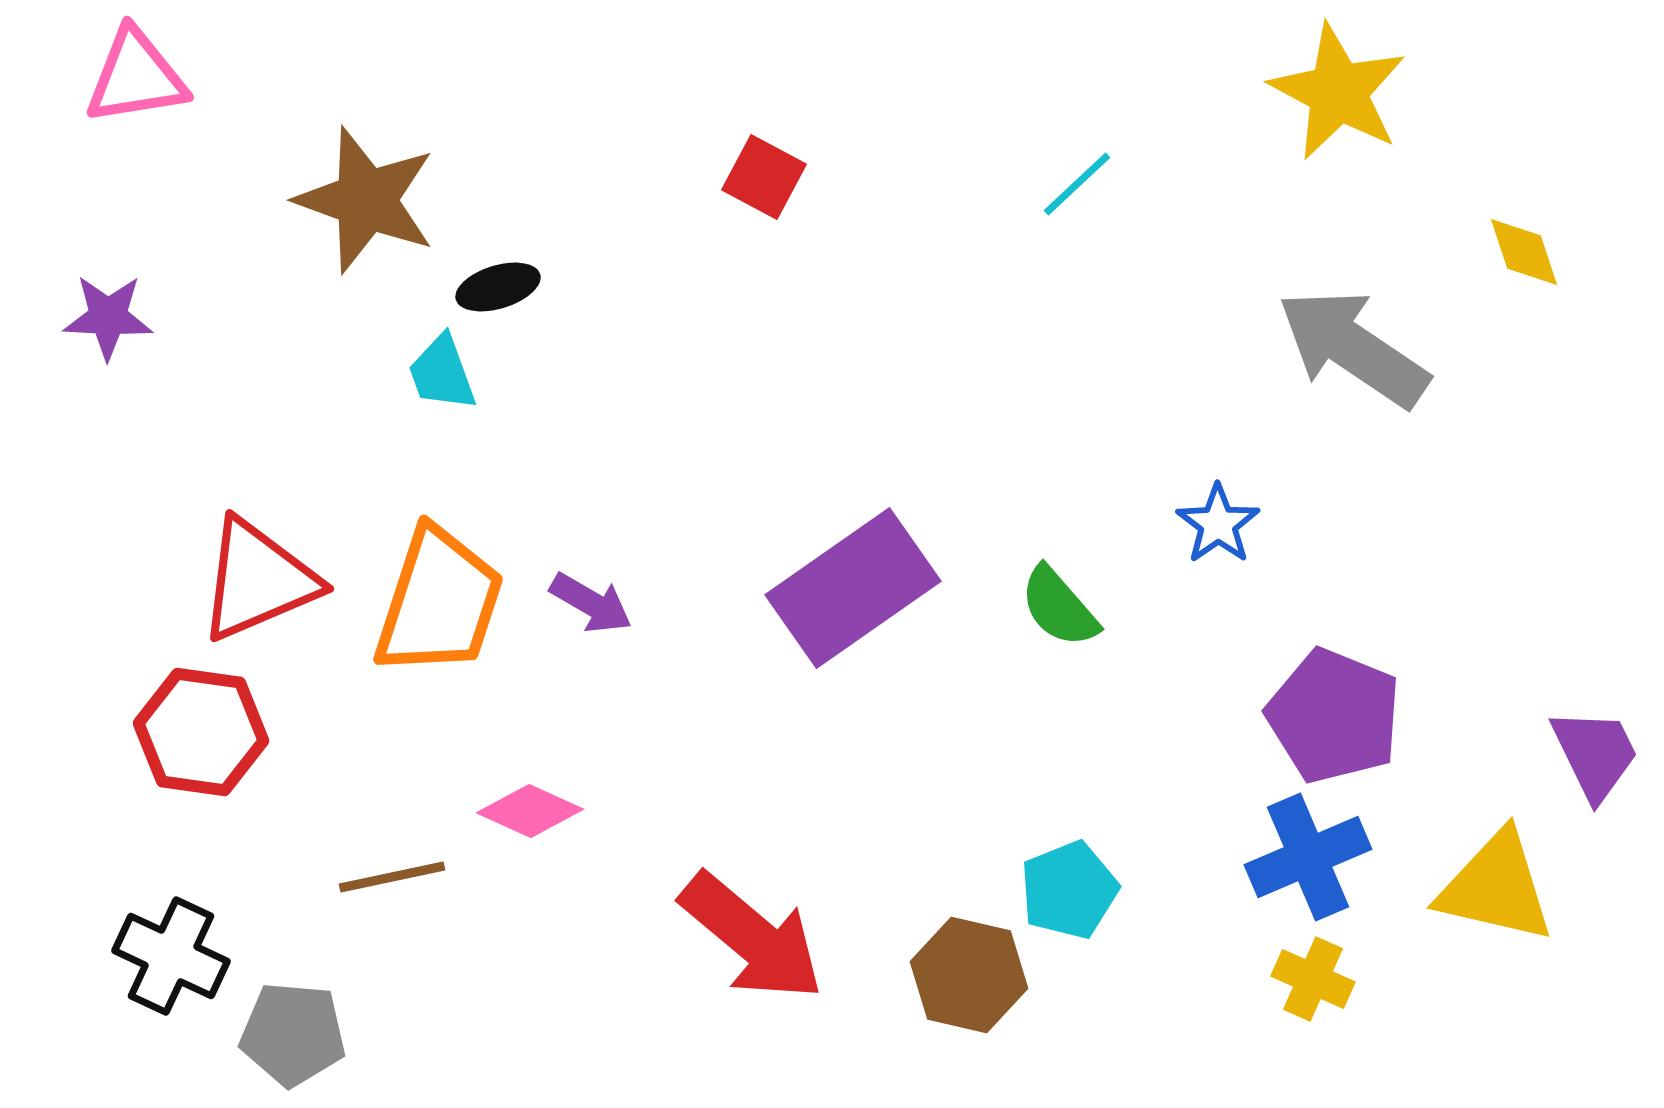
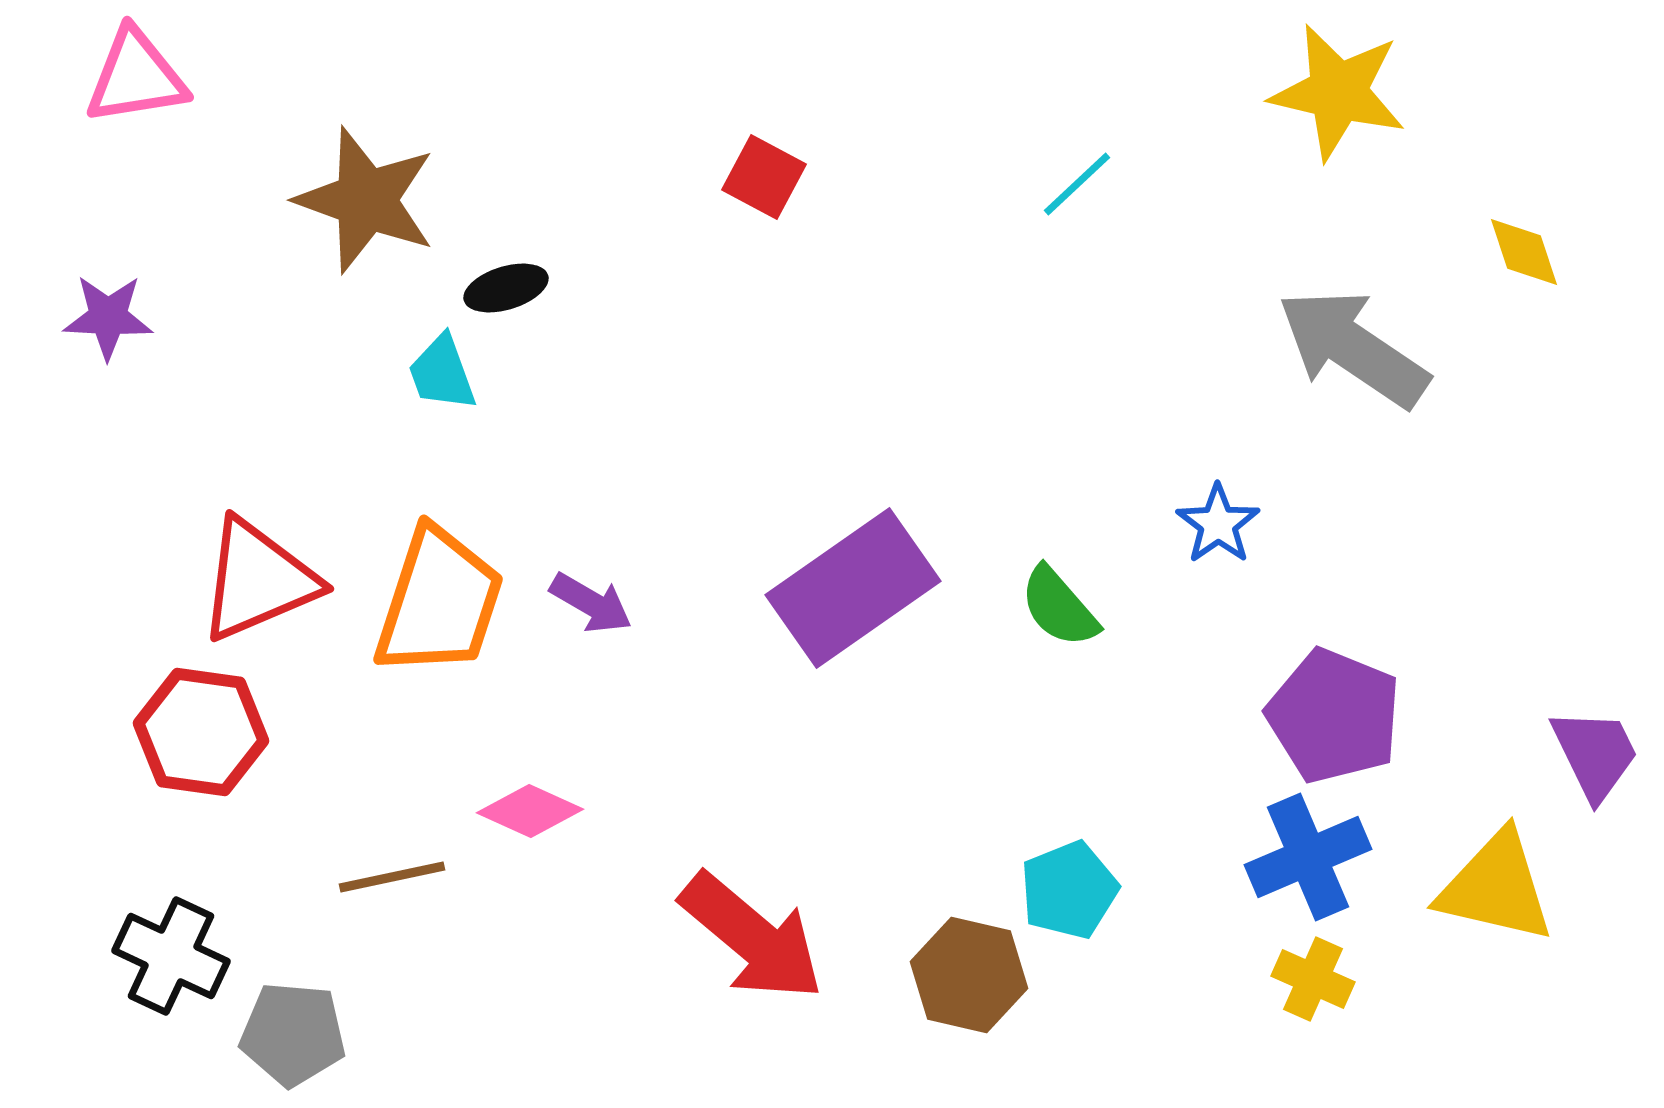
yellow star: rotated 15 degrees counterclockwise
black ellipse: moved 8 px right, 1 px down
